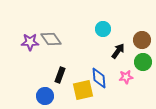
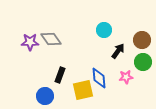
cyan circle: moved 1 px right, 1 px down
